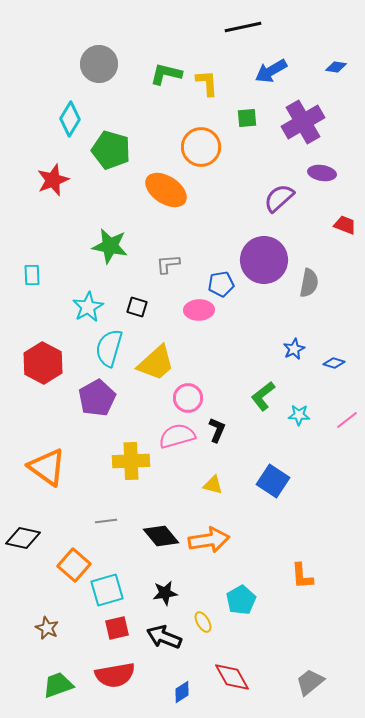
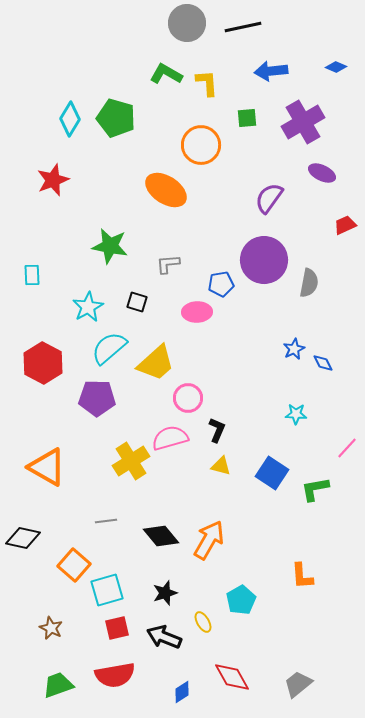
gray circle at (99, 64): moved 88 px right, 41 px up
blue diamond at (336, 67): rotated 15 degrees clockwise
blue arrow at (271, 71): rotated 24 degrees clockwise
green L-shape at (166, 74): rotated 16 degrees clockwise
orange circle at (201, 147): moved 2 px up
green pentagon at (111, 150): moved 5 px right, 32 px up
purple ellipse at (322, 173): rotated 16 degrees clockwise
purple semicircle at (279, 198): moved 10 px left; rotated 12 degrees counterclockwise
red trapezoid at (345, 225): rotated 45 degrees counterclockwise
black square at (137, 307): moved 5 px up
pink ellipse at (199, 310): moved 2 px left, 2 px down
cyan semicircle at (109, 348): rotated 33 degrees clockwise
blue diamond at (334, 363): moved 11 px left; rotated 45 degrees clockwise
green L-shape at (263, 396): moved 52 px right, 93 px down; rotated 28 degrees clockwise
purple pentagon at (97, 398): rotated 30 degrees clockwise
cyan star at (299, 415): moved 3 px left, 1 px up
pink line at (347, 420): moved 28 px down; rotated 10 degrees counterclockwise
pink semicircle at (177, 436): moved 7 px left, 2 px down
yellow cross at (131, 461): rotated 30 degrees counterclockwise
orange triangle at (47, 467): rotated 6 degrees counterclockwise
blue square at (273, 481): moved 1 px left, 8 px up
yellow triangle at (213, 485): moved 8 px right, 19 px up
orange arrow at (209, 540): rotated 51 degrees counterclockwise
black star at (165, 593): rotated 10 degrees counterclockwise
brown star at (47, 628): moved 4 px right
gray trapezoid at (310, 682): moved 12 px left, 2 px down
